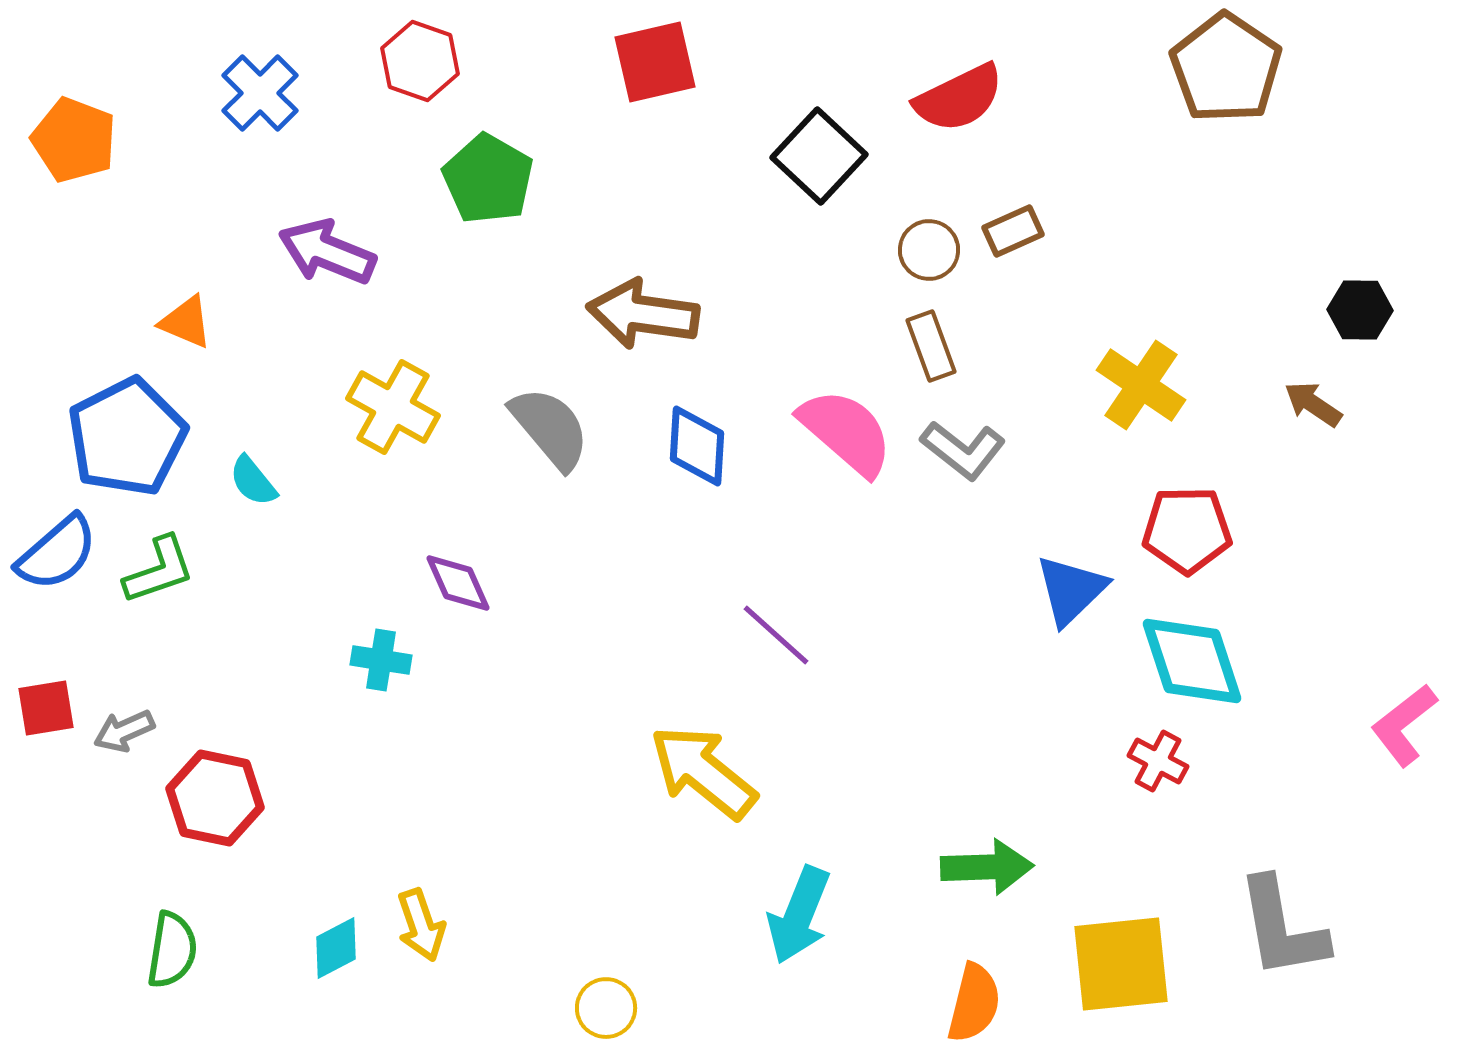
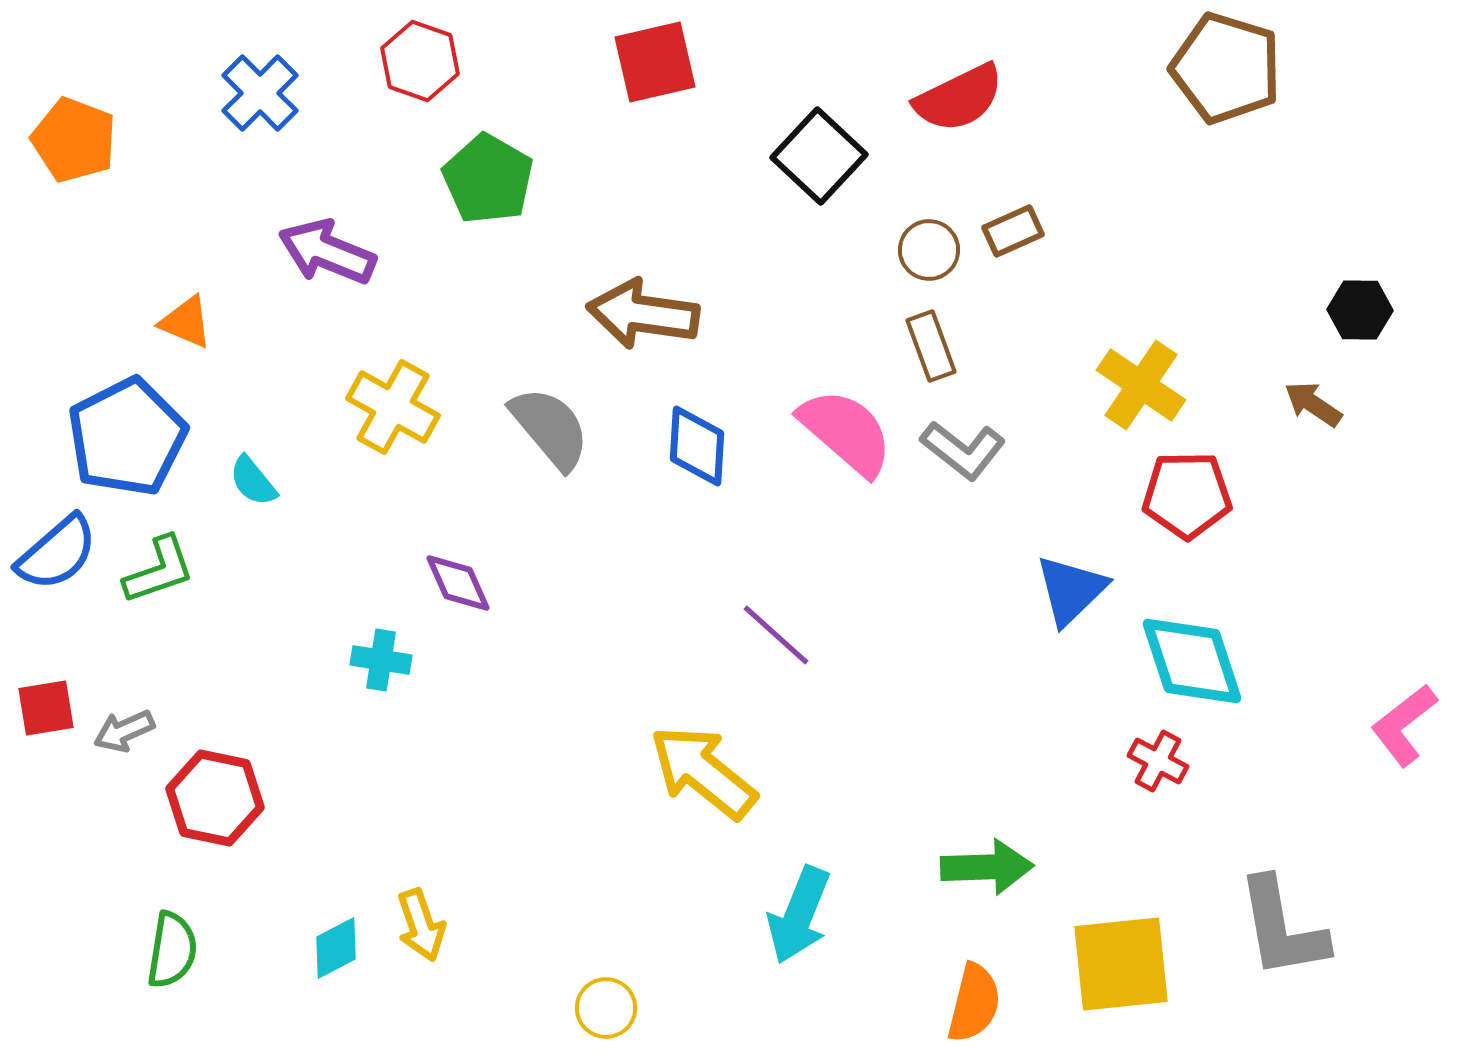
brown pentagon at (1226, 68): rotated 17 degrees counterclockwise
red pentagon at (1187, 530): moved 35 px up
